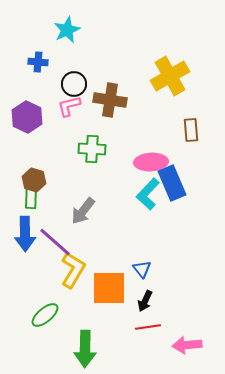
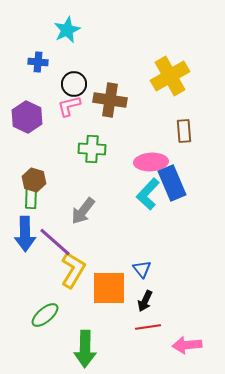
brown rectangle: moved 7 px left, 1 px down
